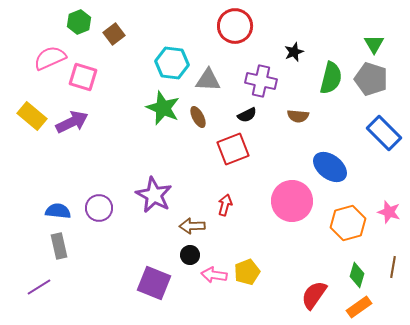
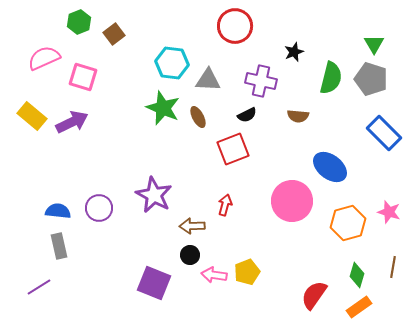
pink semicircle: moved 6 px left
